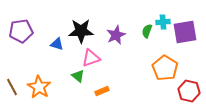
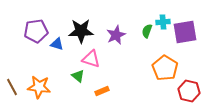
purple pentagon: moved 15 px right
pink triangle: moved 1 px down; rotated 36 degrees clockwise
orange star: rotated 25 degrees counterclockwise
